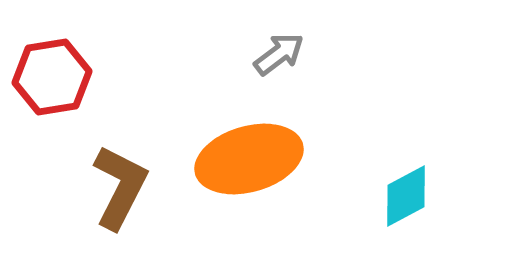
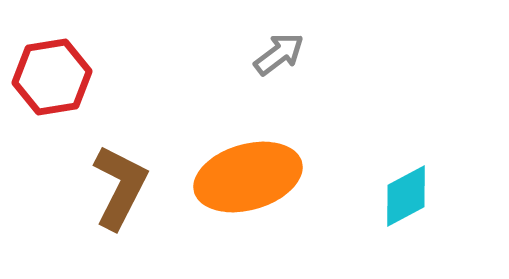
orange ellipse: moved 1 px left, 18 px down
